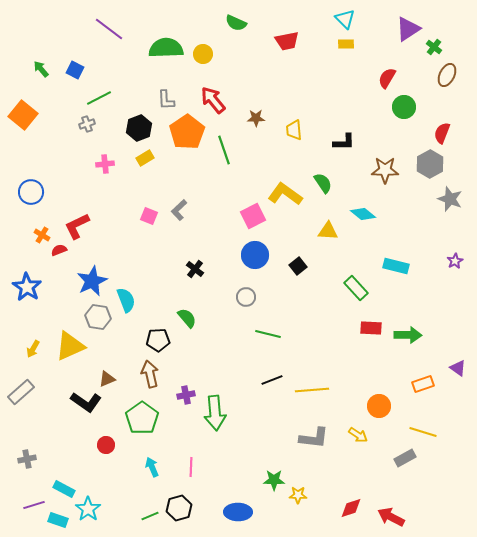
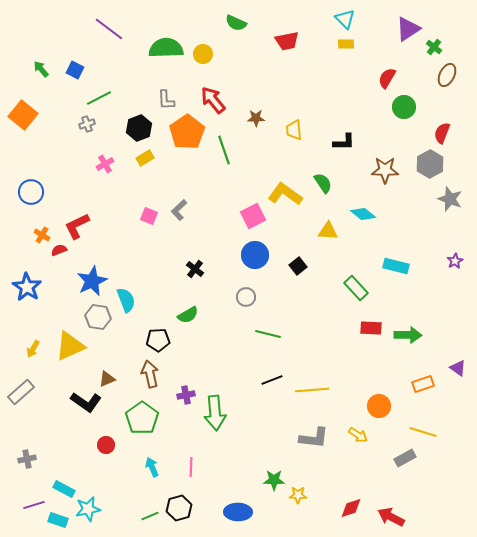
pink cross at (105, 164): rotated 24 degrees counterclockwise
green semicircle at (187, 318): moved 1 px right, 3 px up; rotated 100 degrees clockwise
cyan star at (88, 509): rotated 25 degrees clockwise
